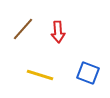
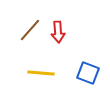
brown line: moved 7 px right, 1 px down
yellow line: moved 1 px right, 2 px up; rotated 12 degrees counterclockwise
